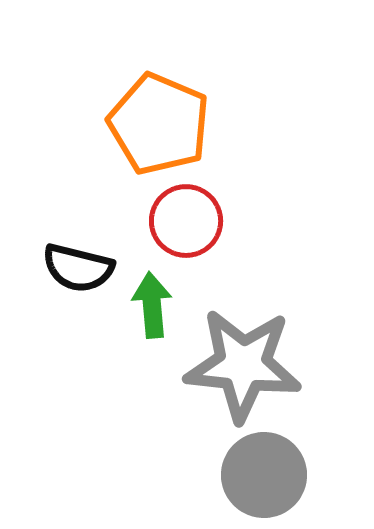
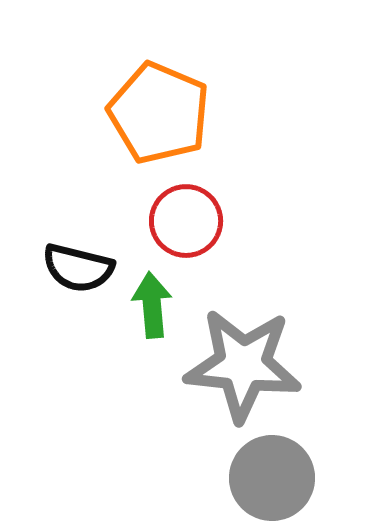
orange pentagon: moved 11 px up
gray circle: moved 8 px right, 3 px down
